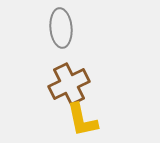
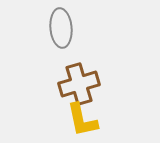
brown cross: moved 10 px right; rotated 9 degrees clockwise
